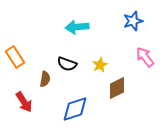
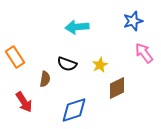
pink arrow: moved 1 px left, 4 px up
blue diamond: moved 1 px left, 1 px down
